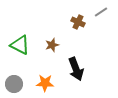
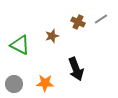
gray line: moved 7 px down
brown star: moved 9 px up
